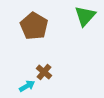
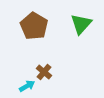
green triangle: moved 4 px left, 8 px down
